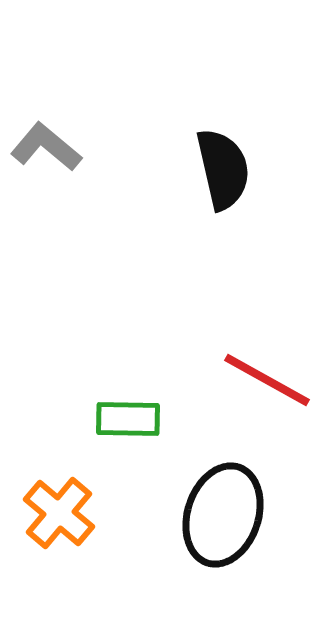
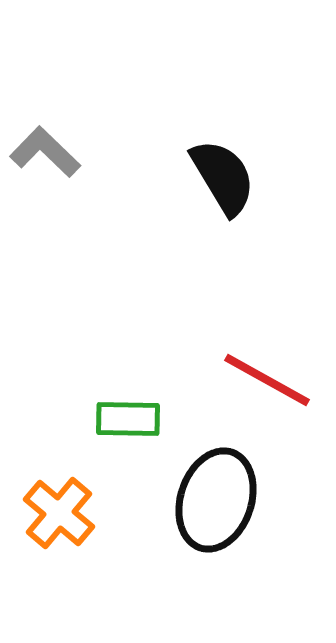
gray L-shape: moved 1 px left, 5 px down; rotated 4 degrees clockwise
black semicircle: moved 8 px down; rotated 18 degrees counterclockwise
black ellipse: moved 7 px left, 15 px up
